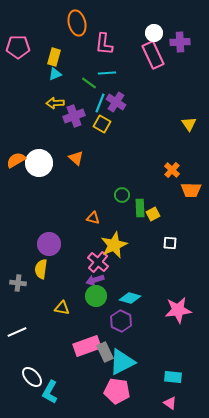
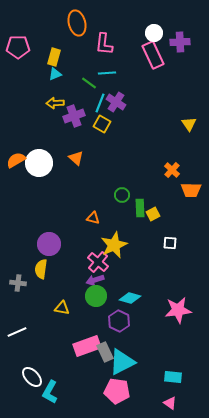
purple hexagon at (121, 321): moved 2 px left
